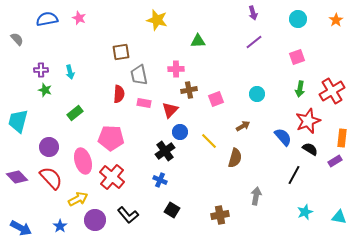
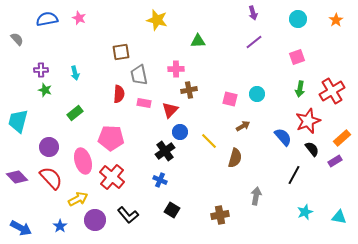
cyan arrow at (70, 72): moved 5 px right, 1 px down
pink square at (216, 99): moved 14 px right; rotated 35 degrees clockwise
orange rectangle at (342, 138): rotated 42 degrees clockwise
black semicircle at (310, 149): moved 2 px right; rotated 21 degrees clockwise
